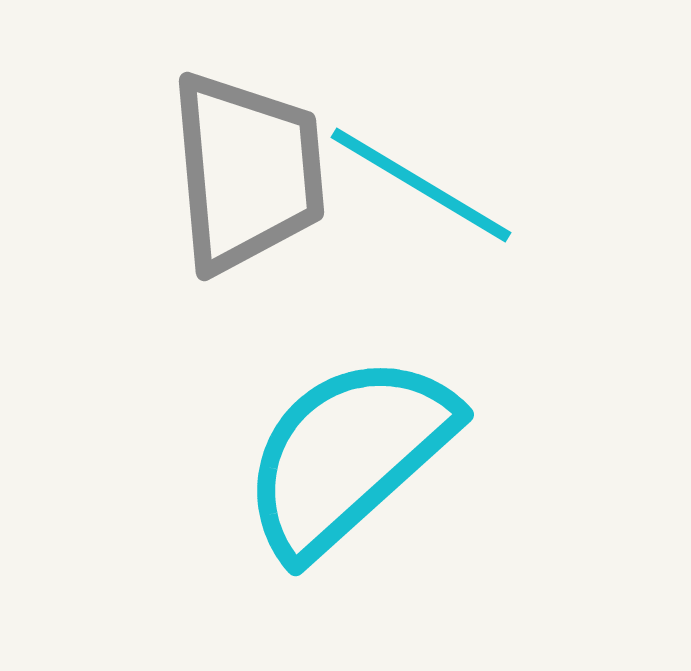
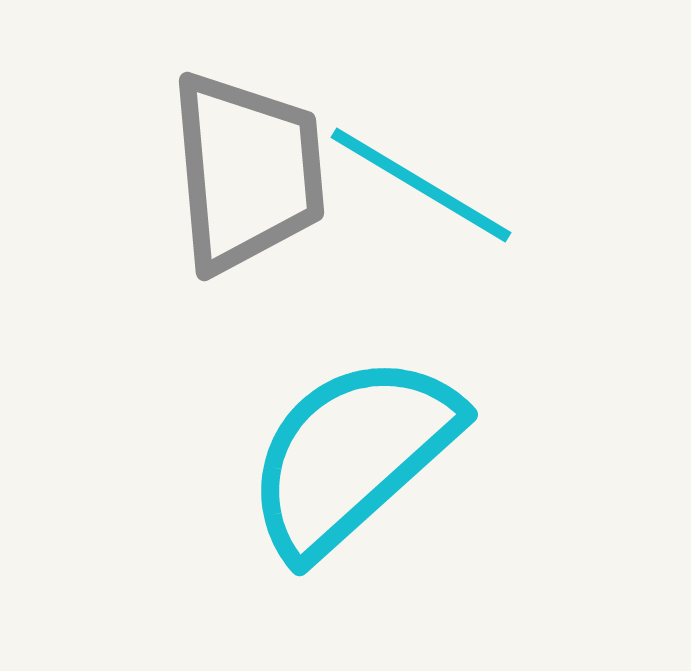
cyan semicircle: moved 4 px right
